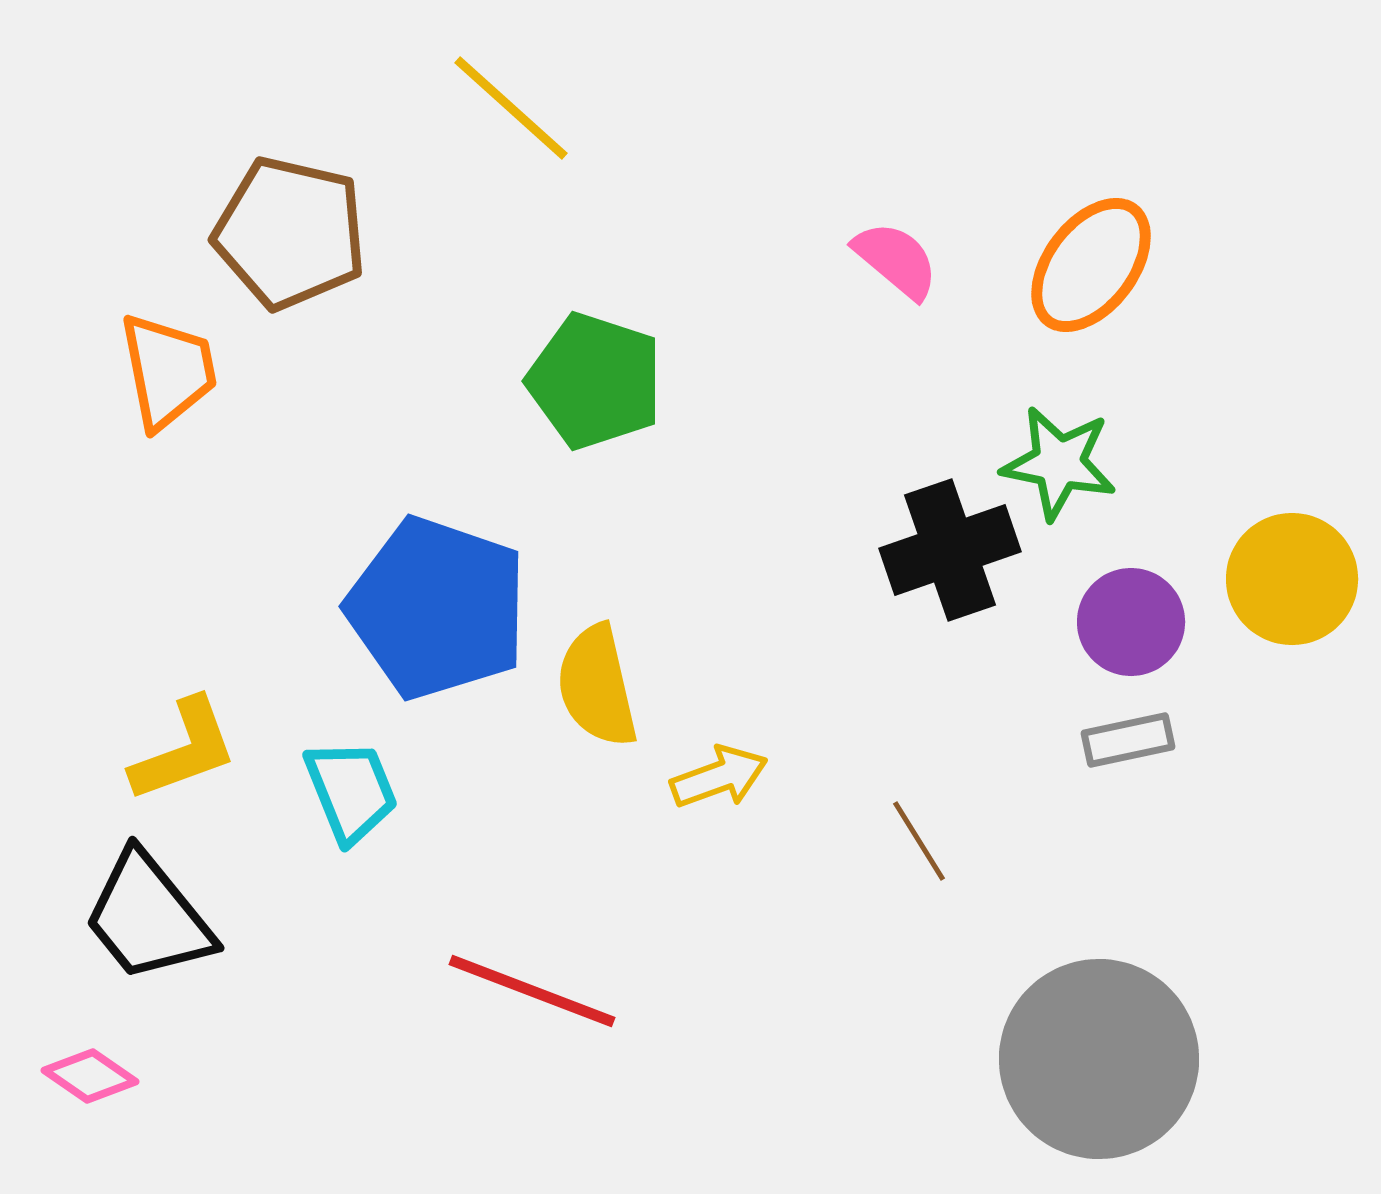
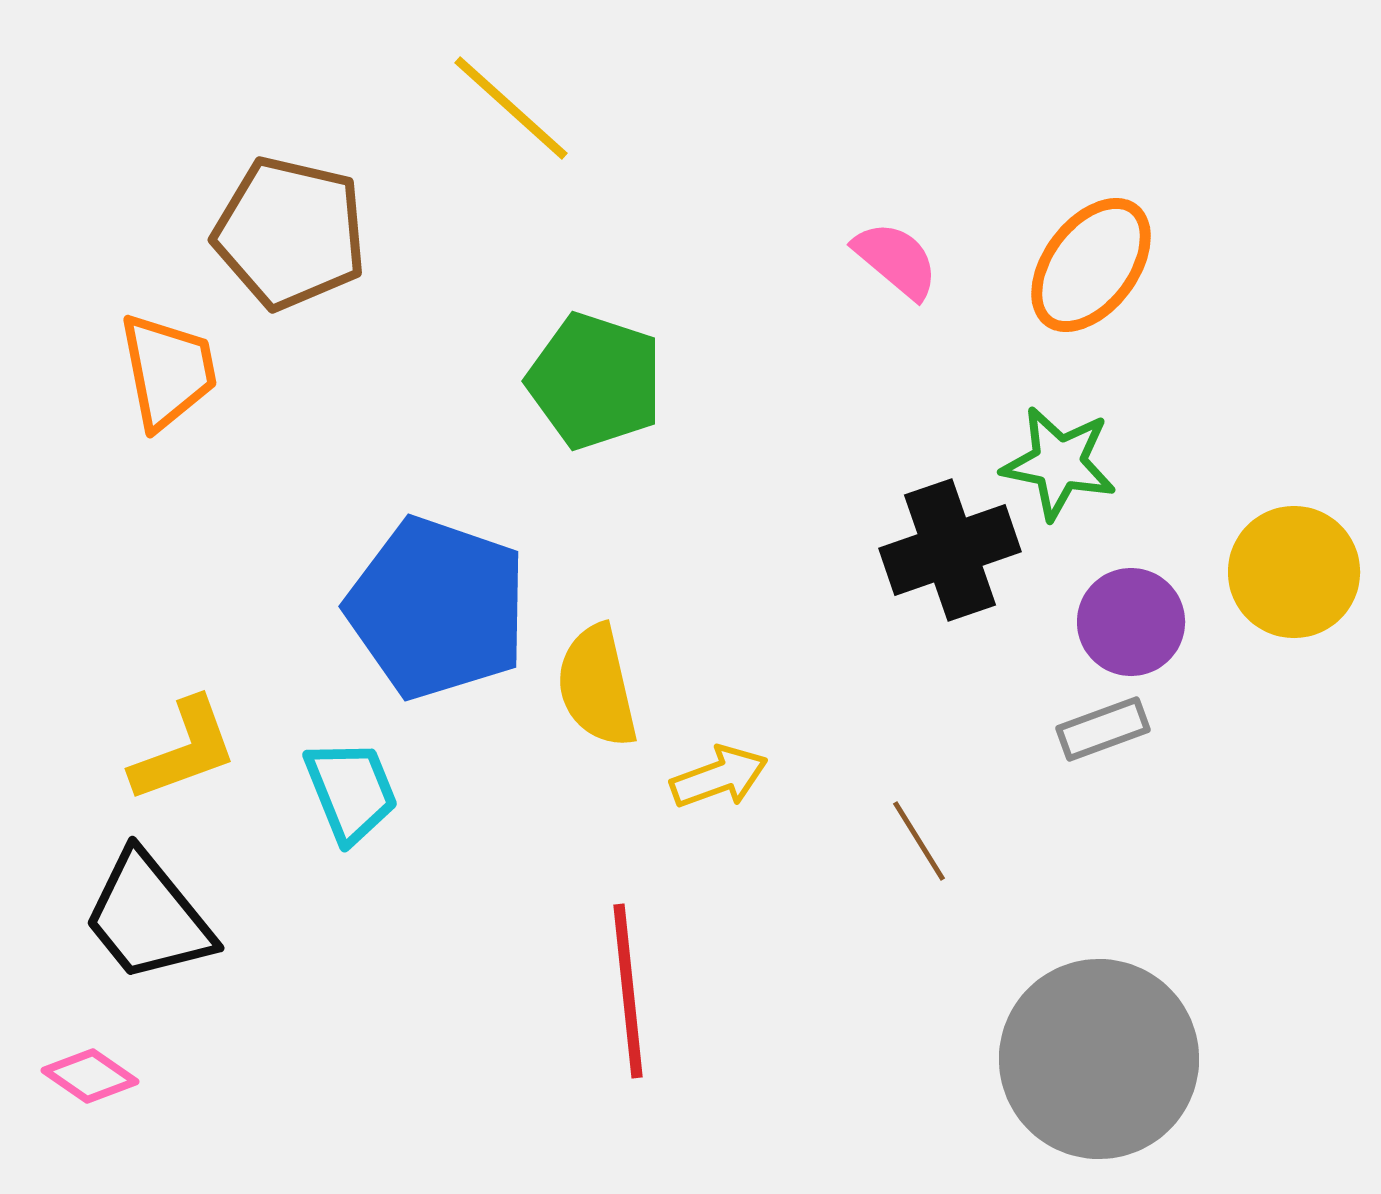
yellow circle: moved 2 px right, 7 px up
gray rectangle: moved 25 px left, 11 px up; rotated 8 degrees counterclockwise
red line: moved 96 px right; rotated 63 degrees clockwise
